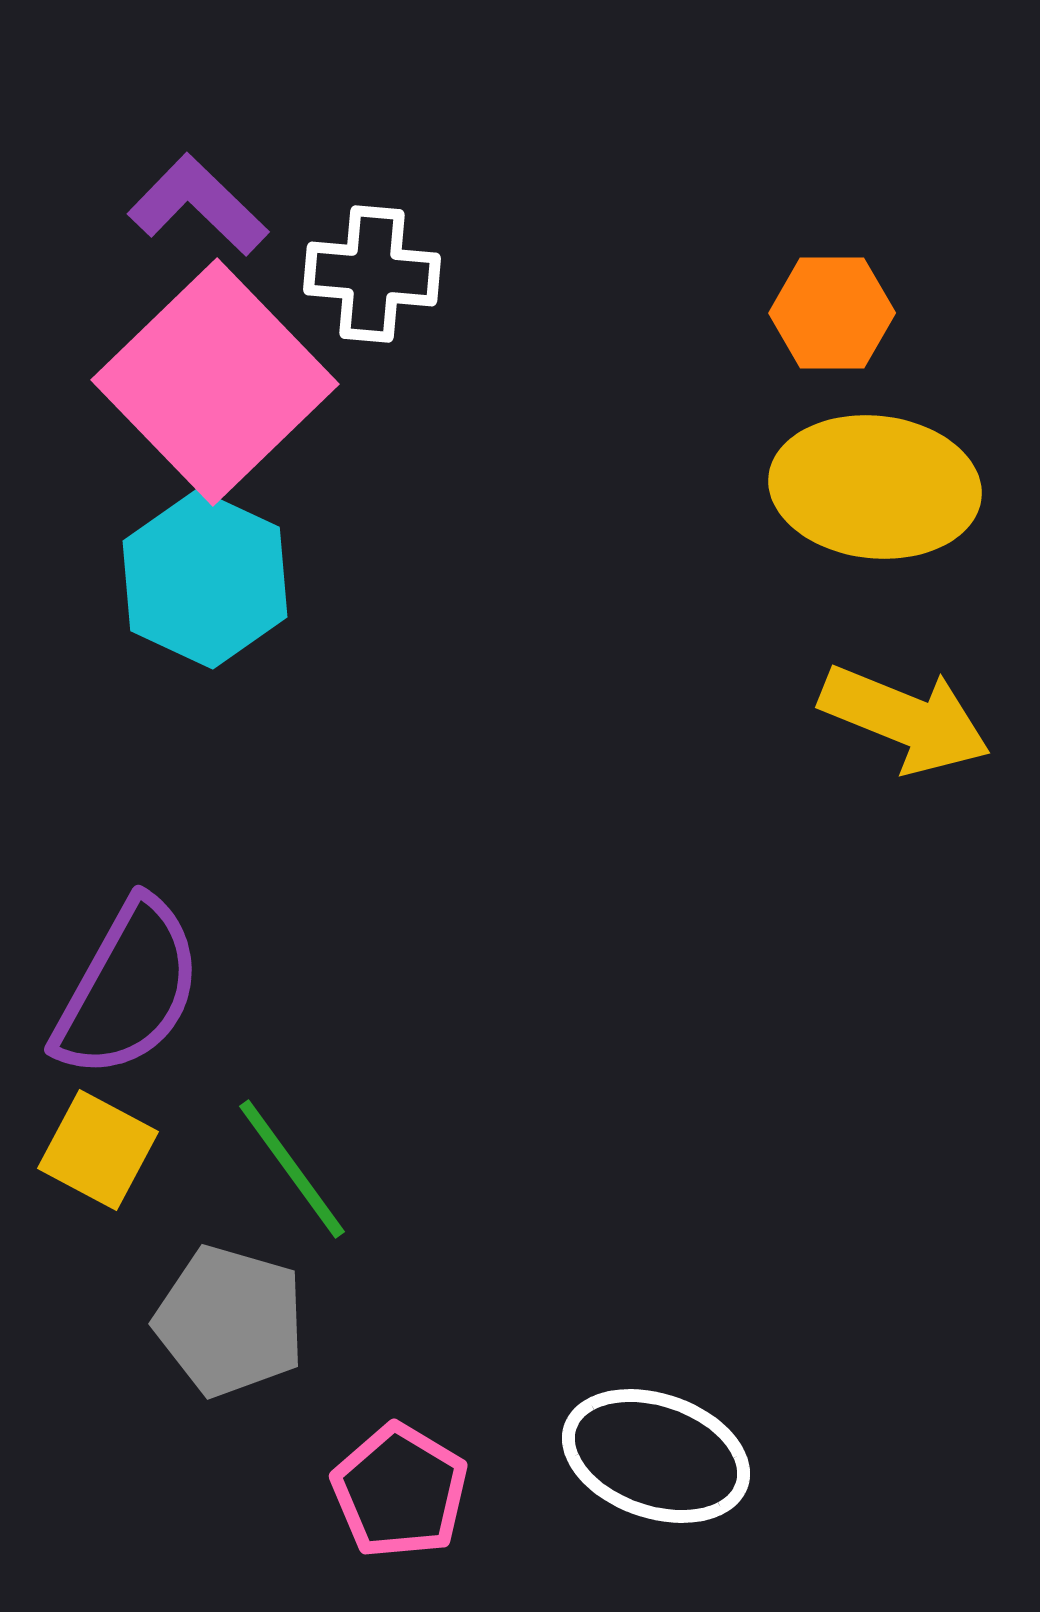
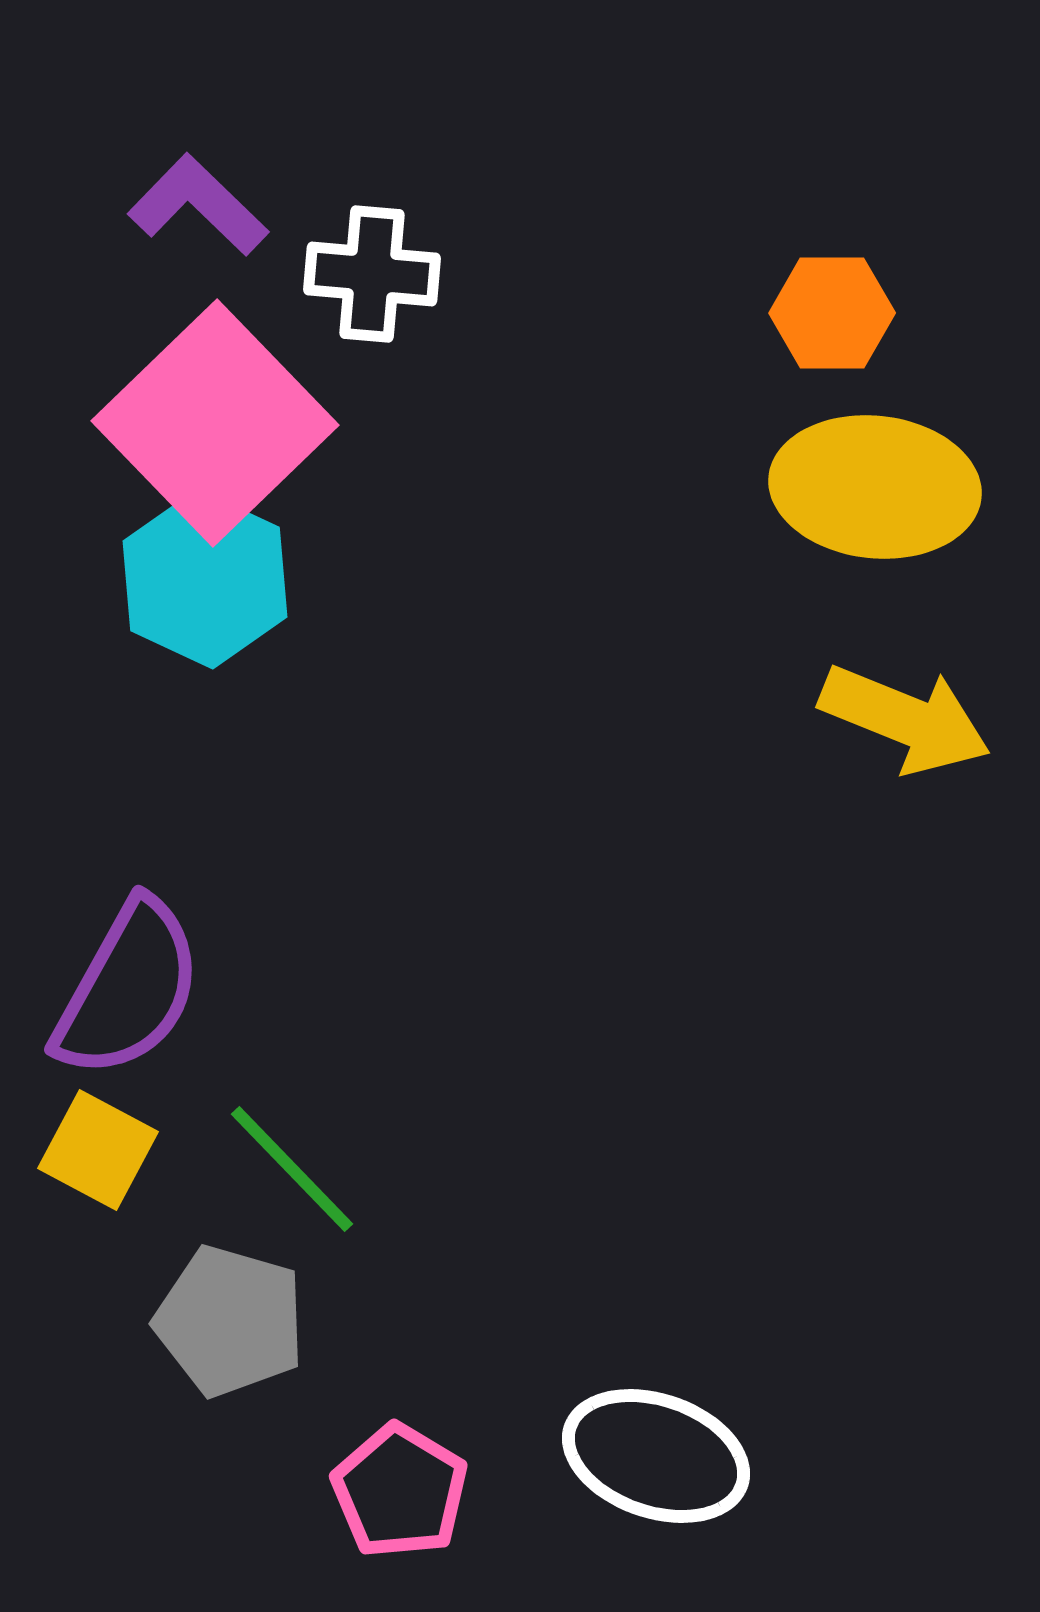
pink square: moved 41 px down
green line: rotated 8 degrees counterclockwise
